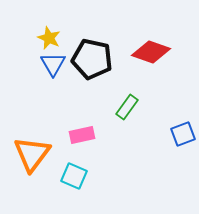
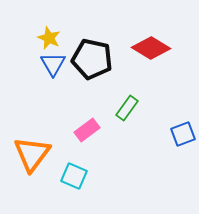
red diamond: moved 4 px up; rotated 12 degrees clockwise
green rectangle: moved 1 px down
pink rectangle: moved 5 px right, 5 px up; rotated 25 degrees counterclockwise
